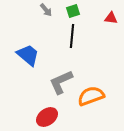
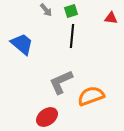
green square: moved 2 px left
blue trapezoid: moved 6 px left, 11 px up
